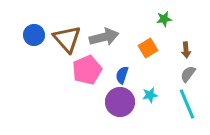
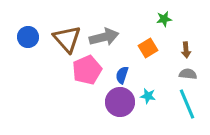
blue circle: moved 6 px left, 2 px down
gray semicircle: rotated 60 degrees clockwise
cyan star: moved 2 px left, 1 px down; rotated 21 degrees clockwise
